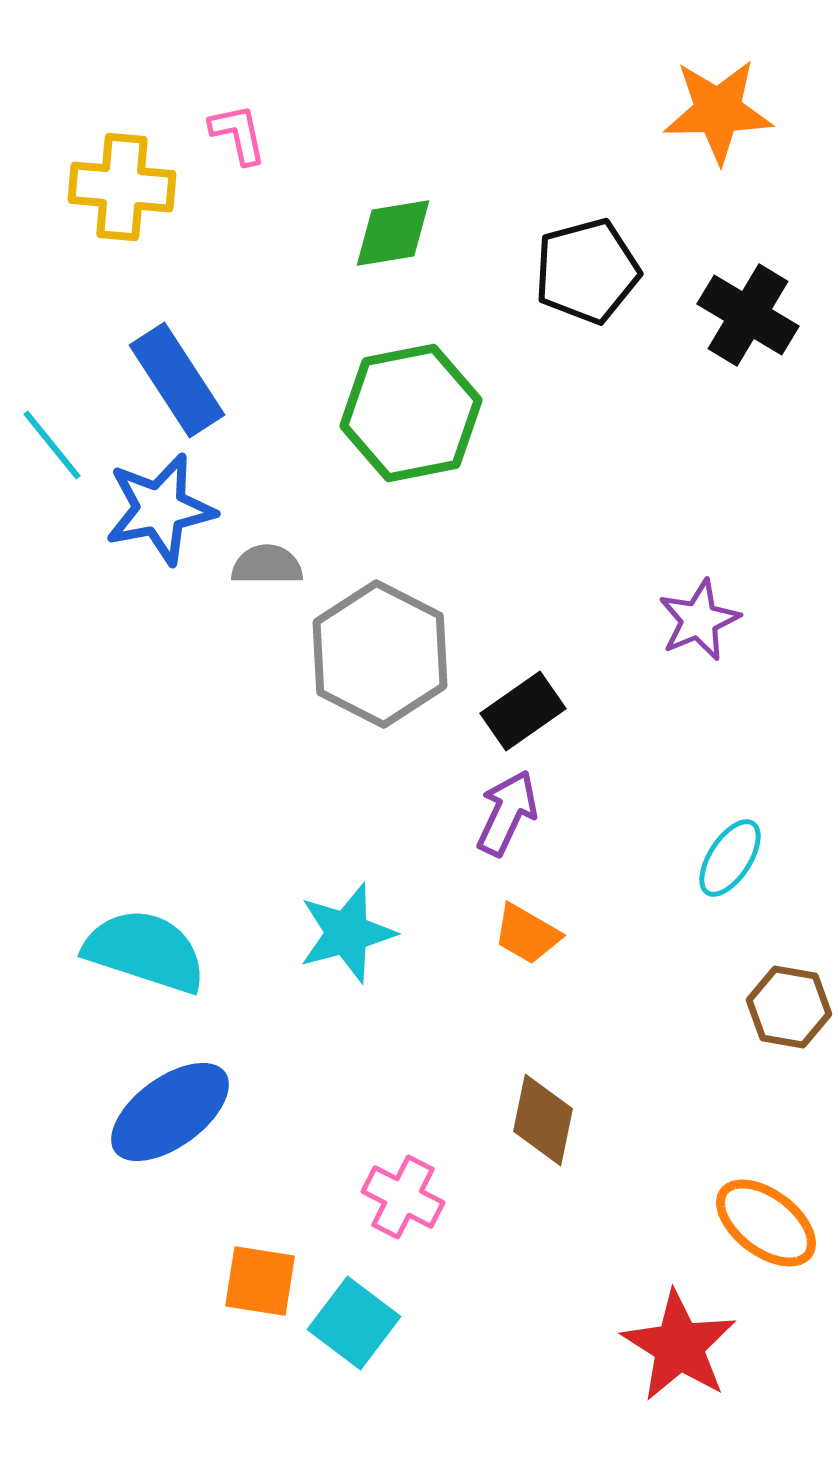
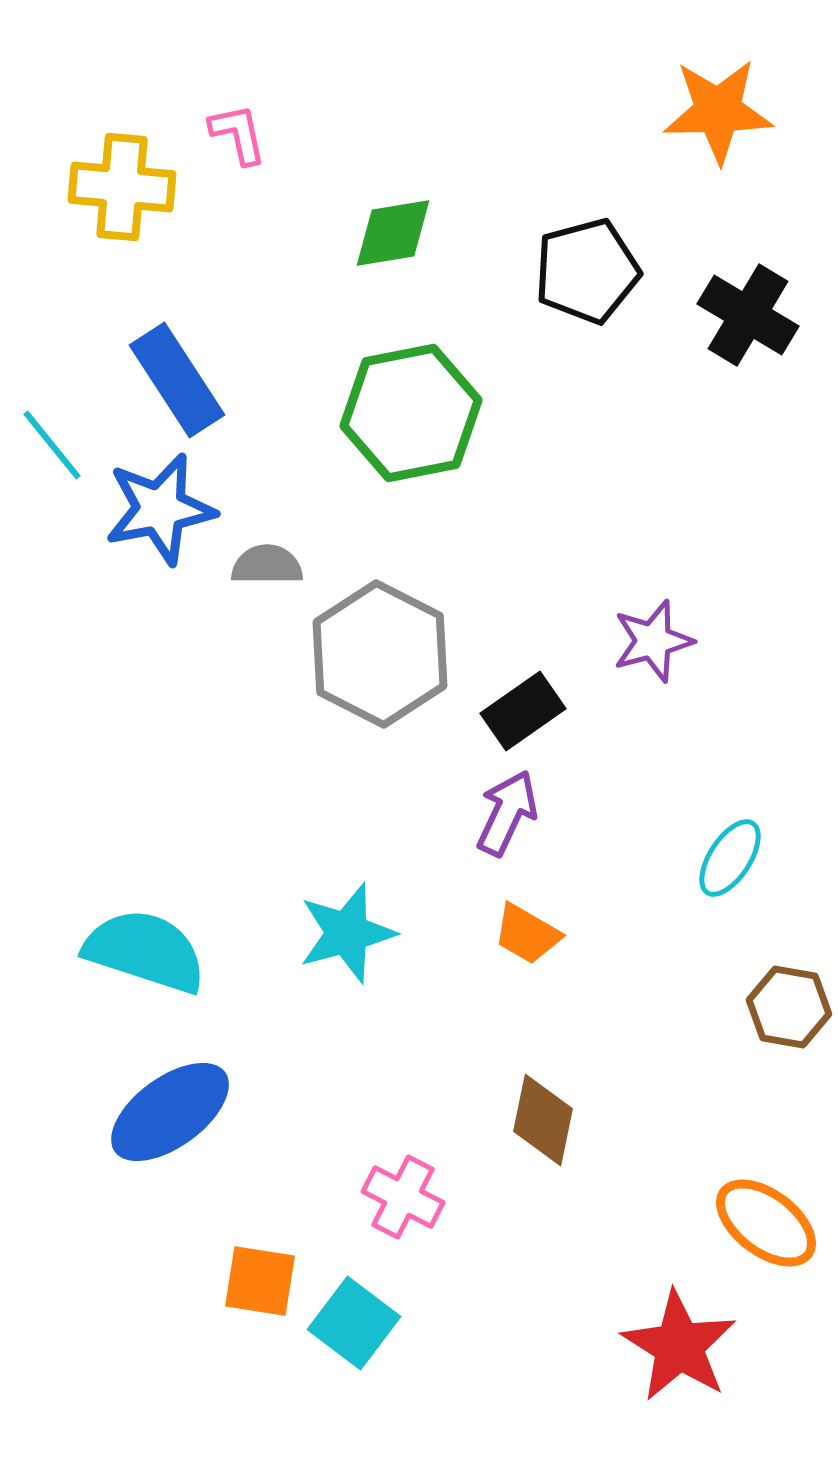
purple star: moved 46 px left, 21 px down; rotated 8 degrees clockwise
